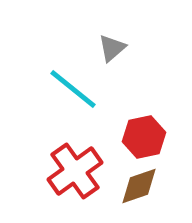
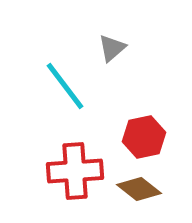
cyan line: moved 8 px left, 3 px up; rotated 14 degrees clockwise
red cross: rotated 32 degrees clockwise
brown diamond: moved 3 px down; rotated 57 degrees clockwise
